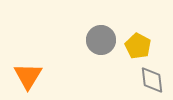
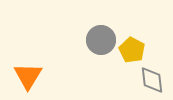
yellow pentagon: moved 6 px left, 4 px down
